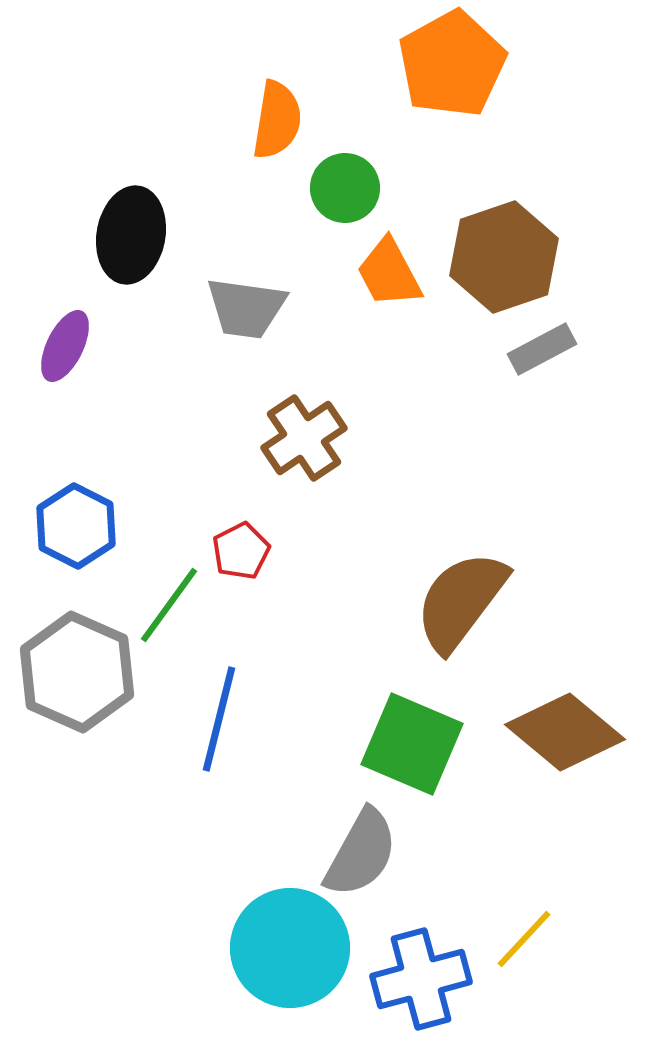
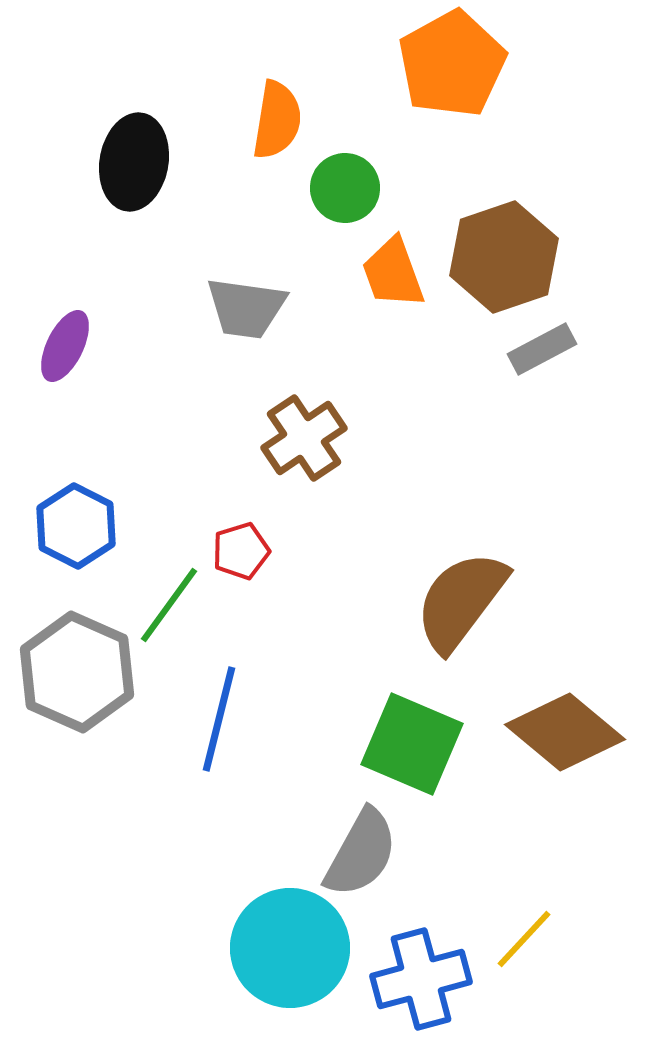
black ellipse: moved 3 px right, 73 px up
orange trapezoid: moved 4 px right; rotated 8 degrees clockwise
red pentagon: rotated 10 degrees clockwise
